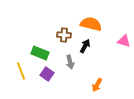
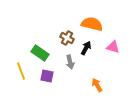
orange semicircle: moved 1 px right
brown cross: moved 3 px right, 3 px down; rotated 24 degrees clockwise
pink triangle: moved 11 px left, 6 px down
black arrow: moved 1 px right, 2 px down
green rectangle: rotated 12 degrees clockwise
purple square: moved 2 px down; rotated 24 degrees counterclockwise
orange arrow: rotated 120 degrees clockwise
